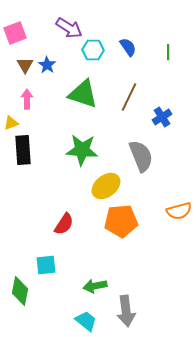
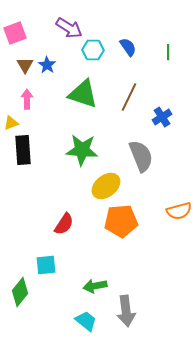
green diamond: moved 1 px down; rotated 28 degrees clockwise
